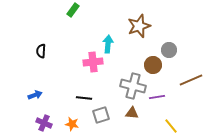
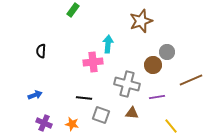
brown star: moved 2 px right, 5 px up
gray circle: moved 2 px left, 2 px down
gray cross: moved 6 px left, 2 px up
gray square: rotated 36 degrees clockwise
